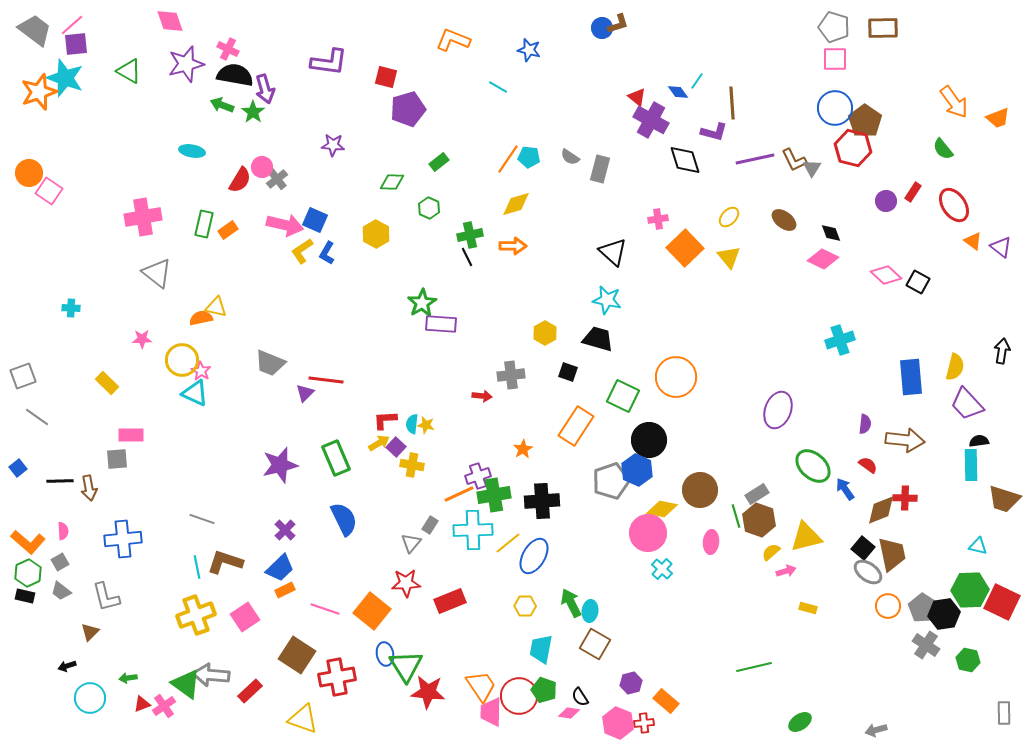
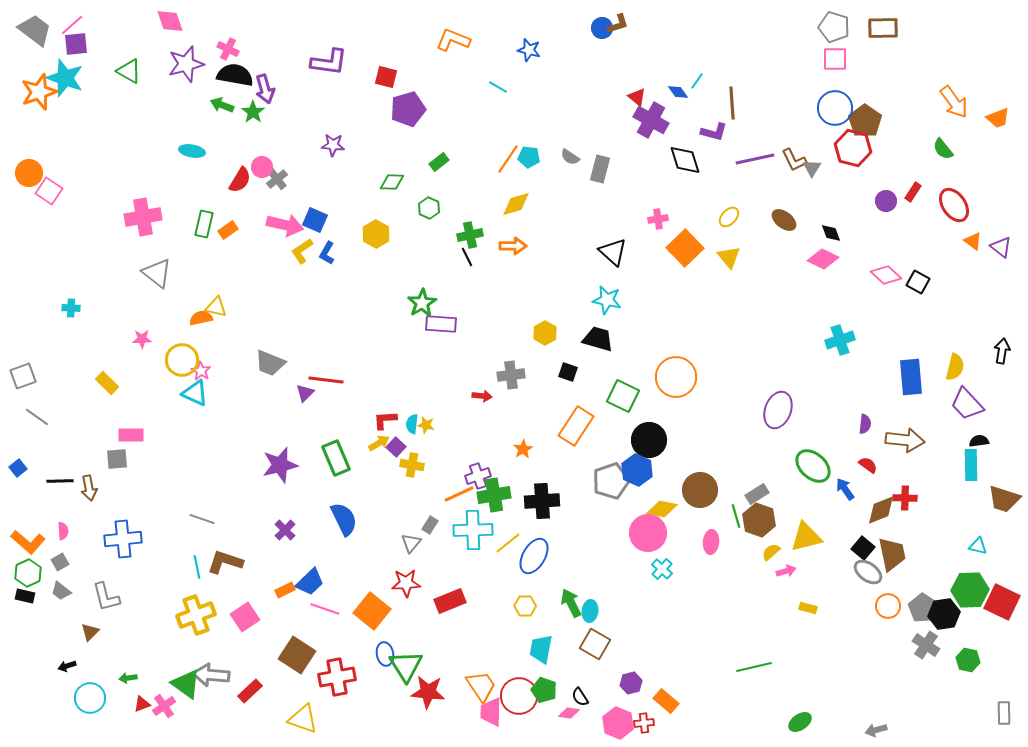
blue trapezoid at (280, 568): moved 30 px right, 14 px down
